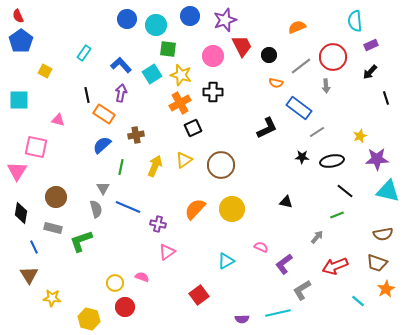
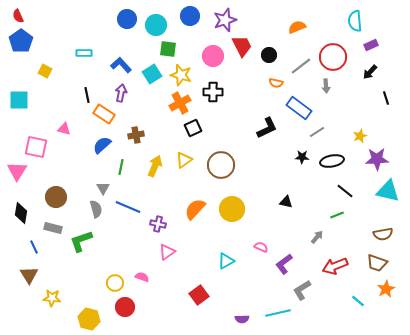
cyan rectangle at (84, 53): rotated 56 degrees clockwise
pink triangle at (58, 120): moved 6 px right, 9 px down
